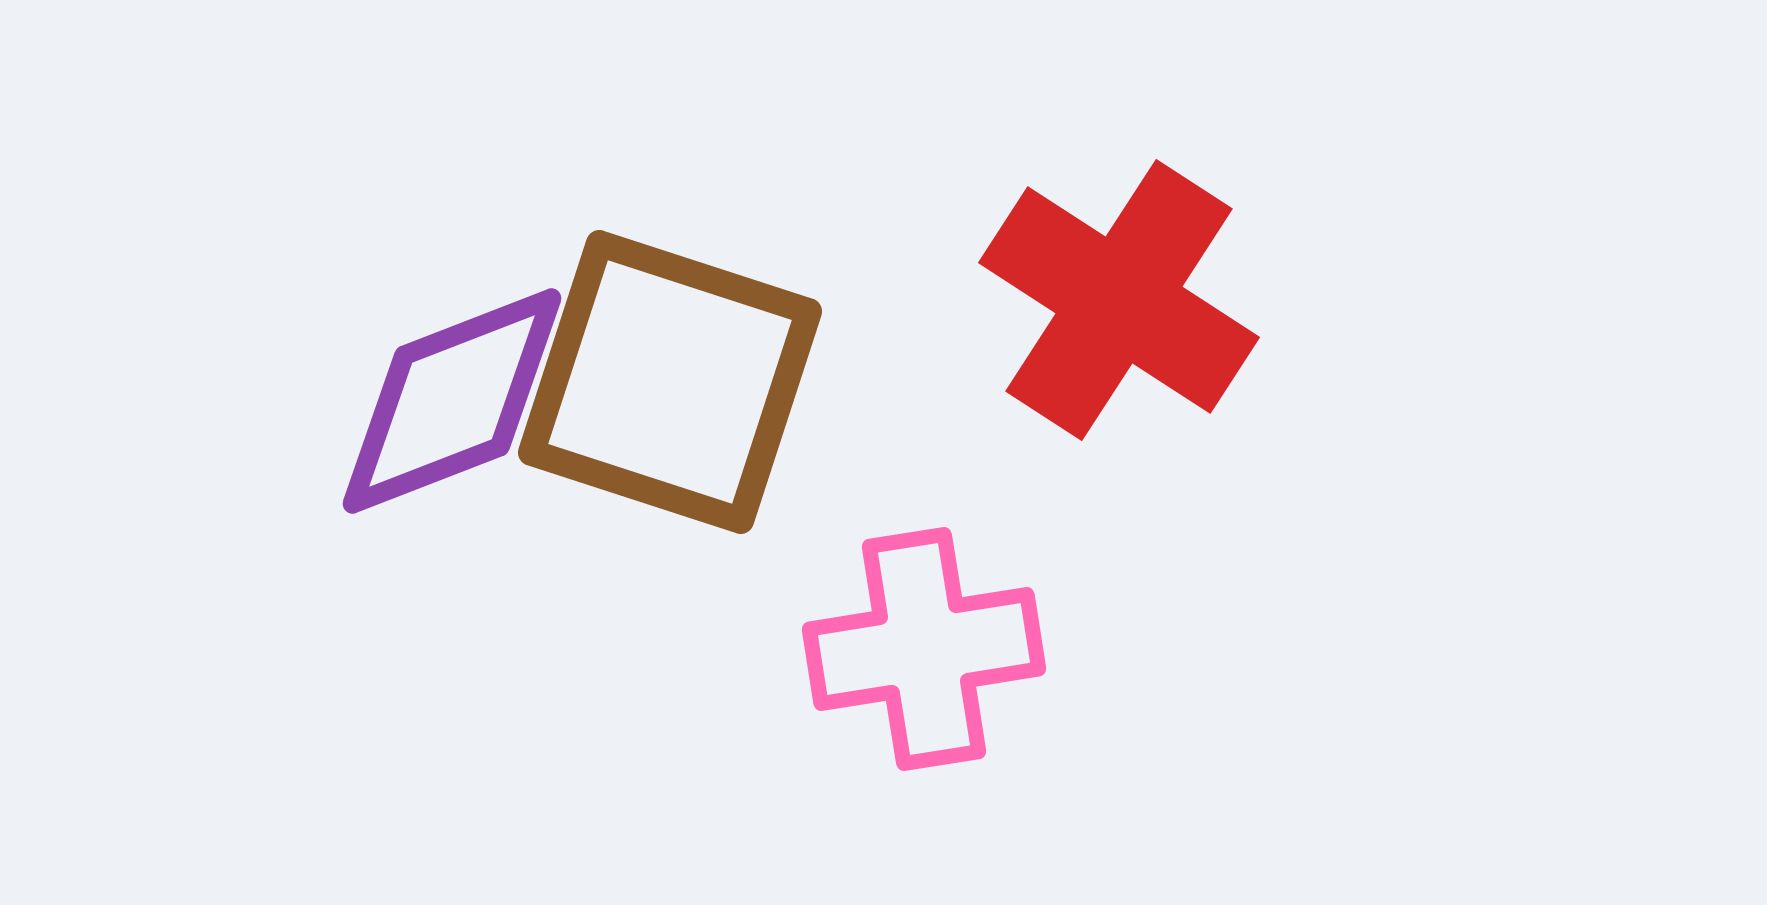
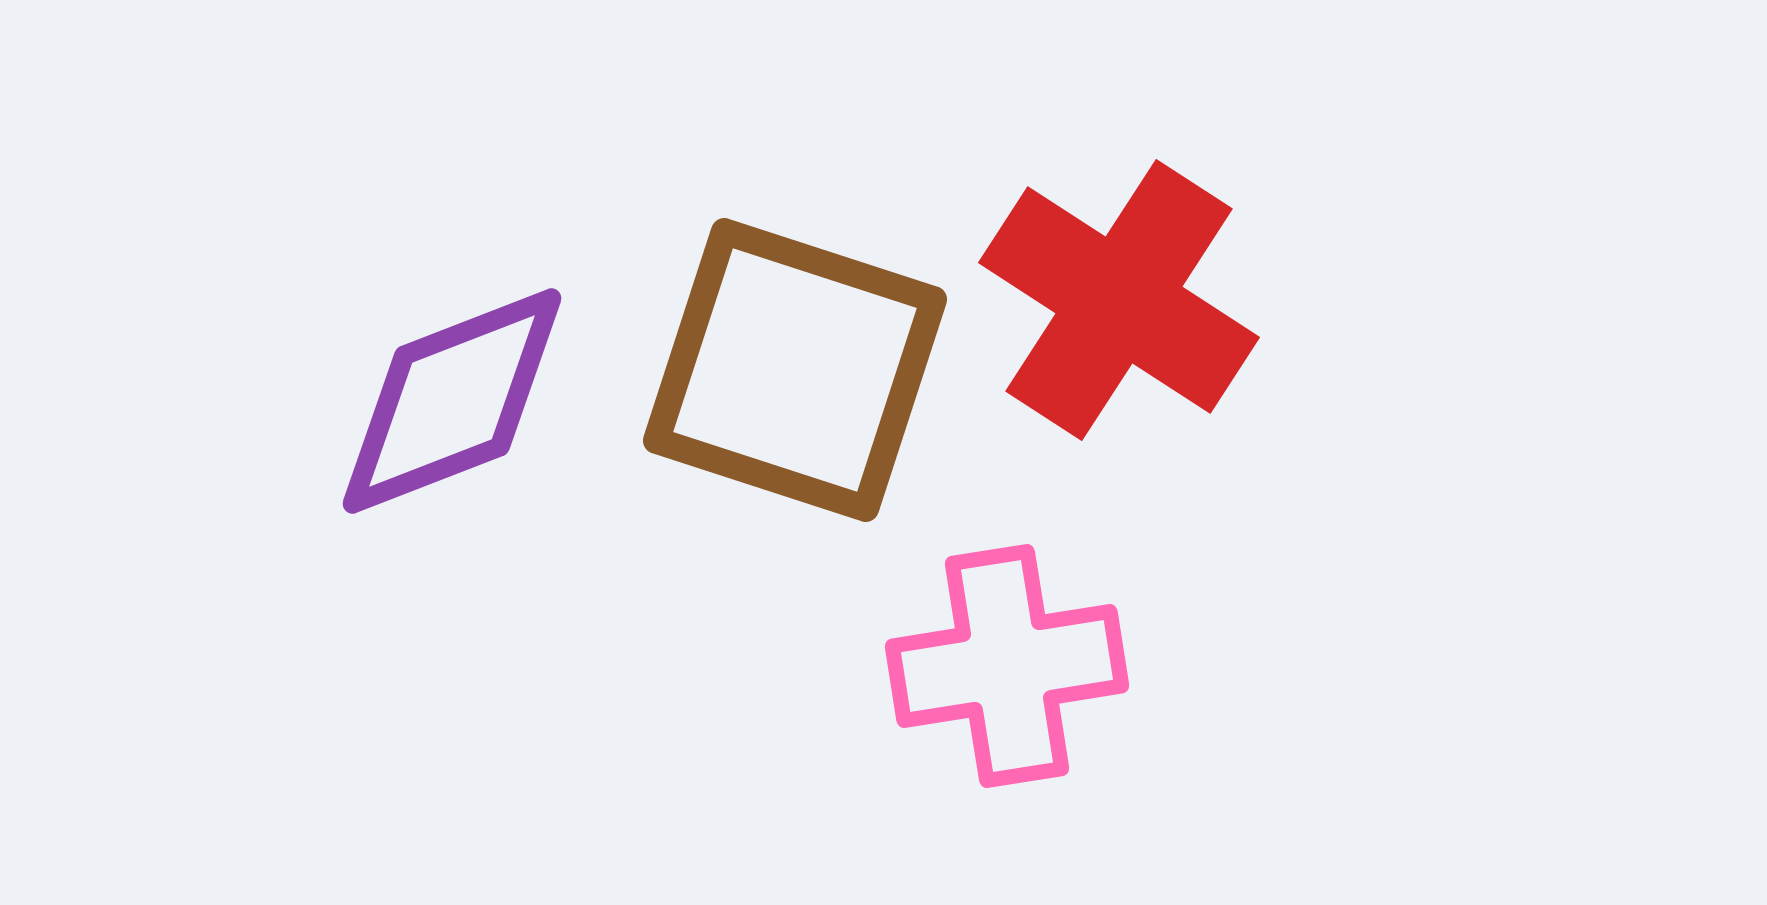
brown square: moved 125 px right, 12 px up
pink cross: moved 83 px right, 17 px down
